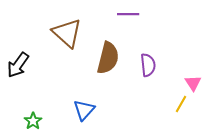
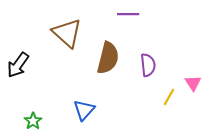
yellow line: moved 12 px left, 7 px up
